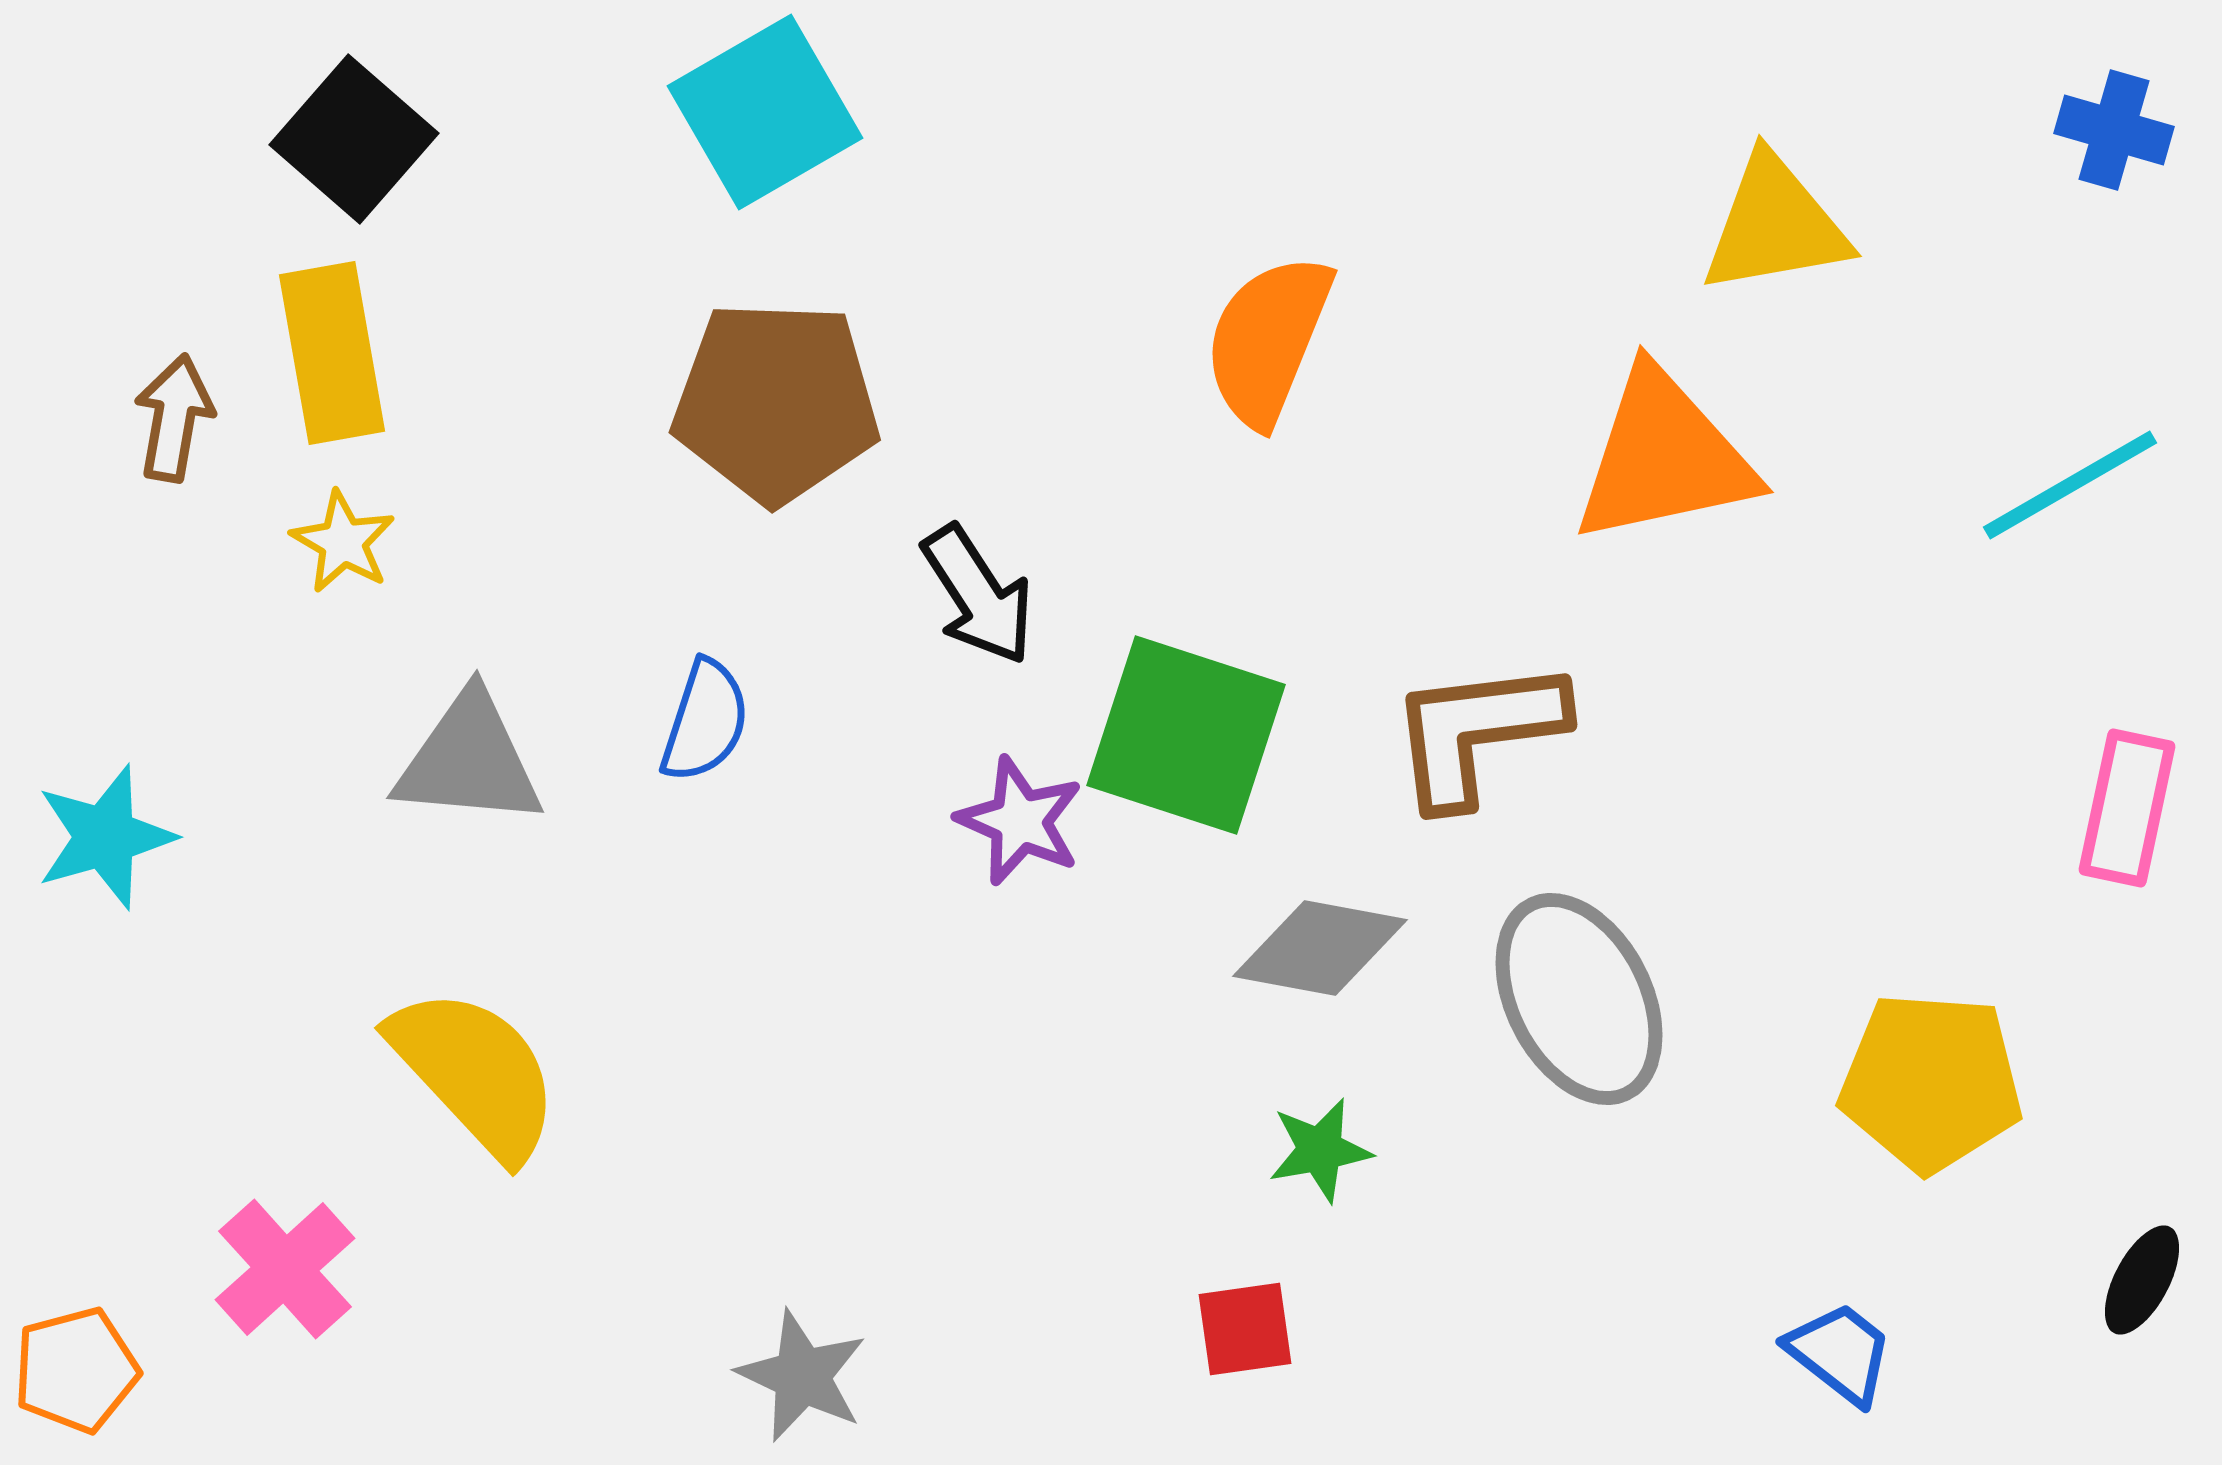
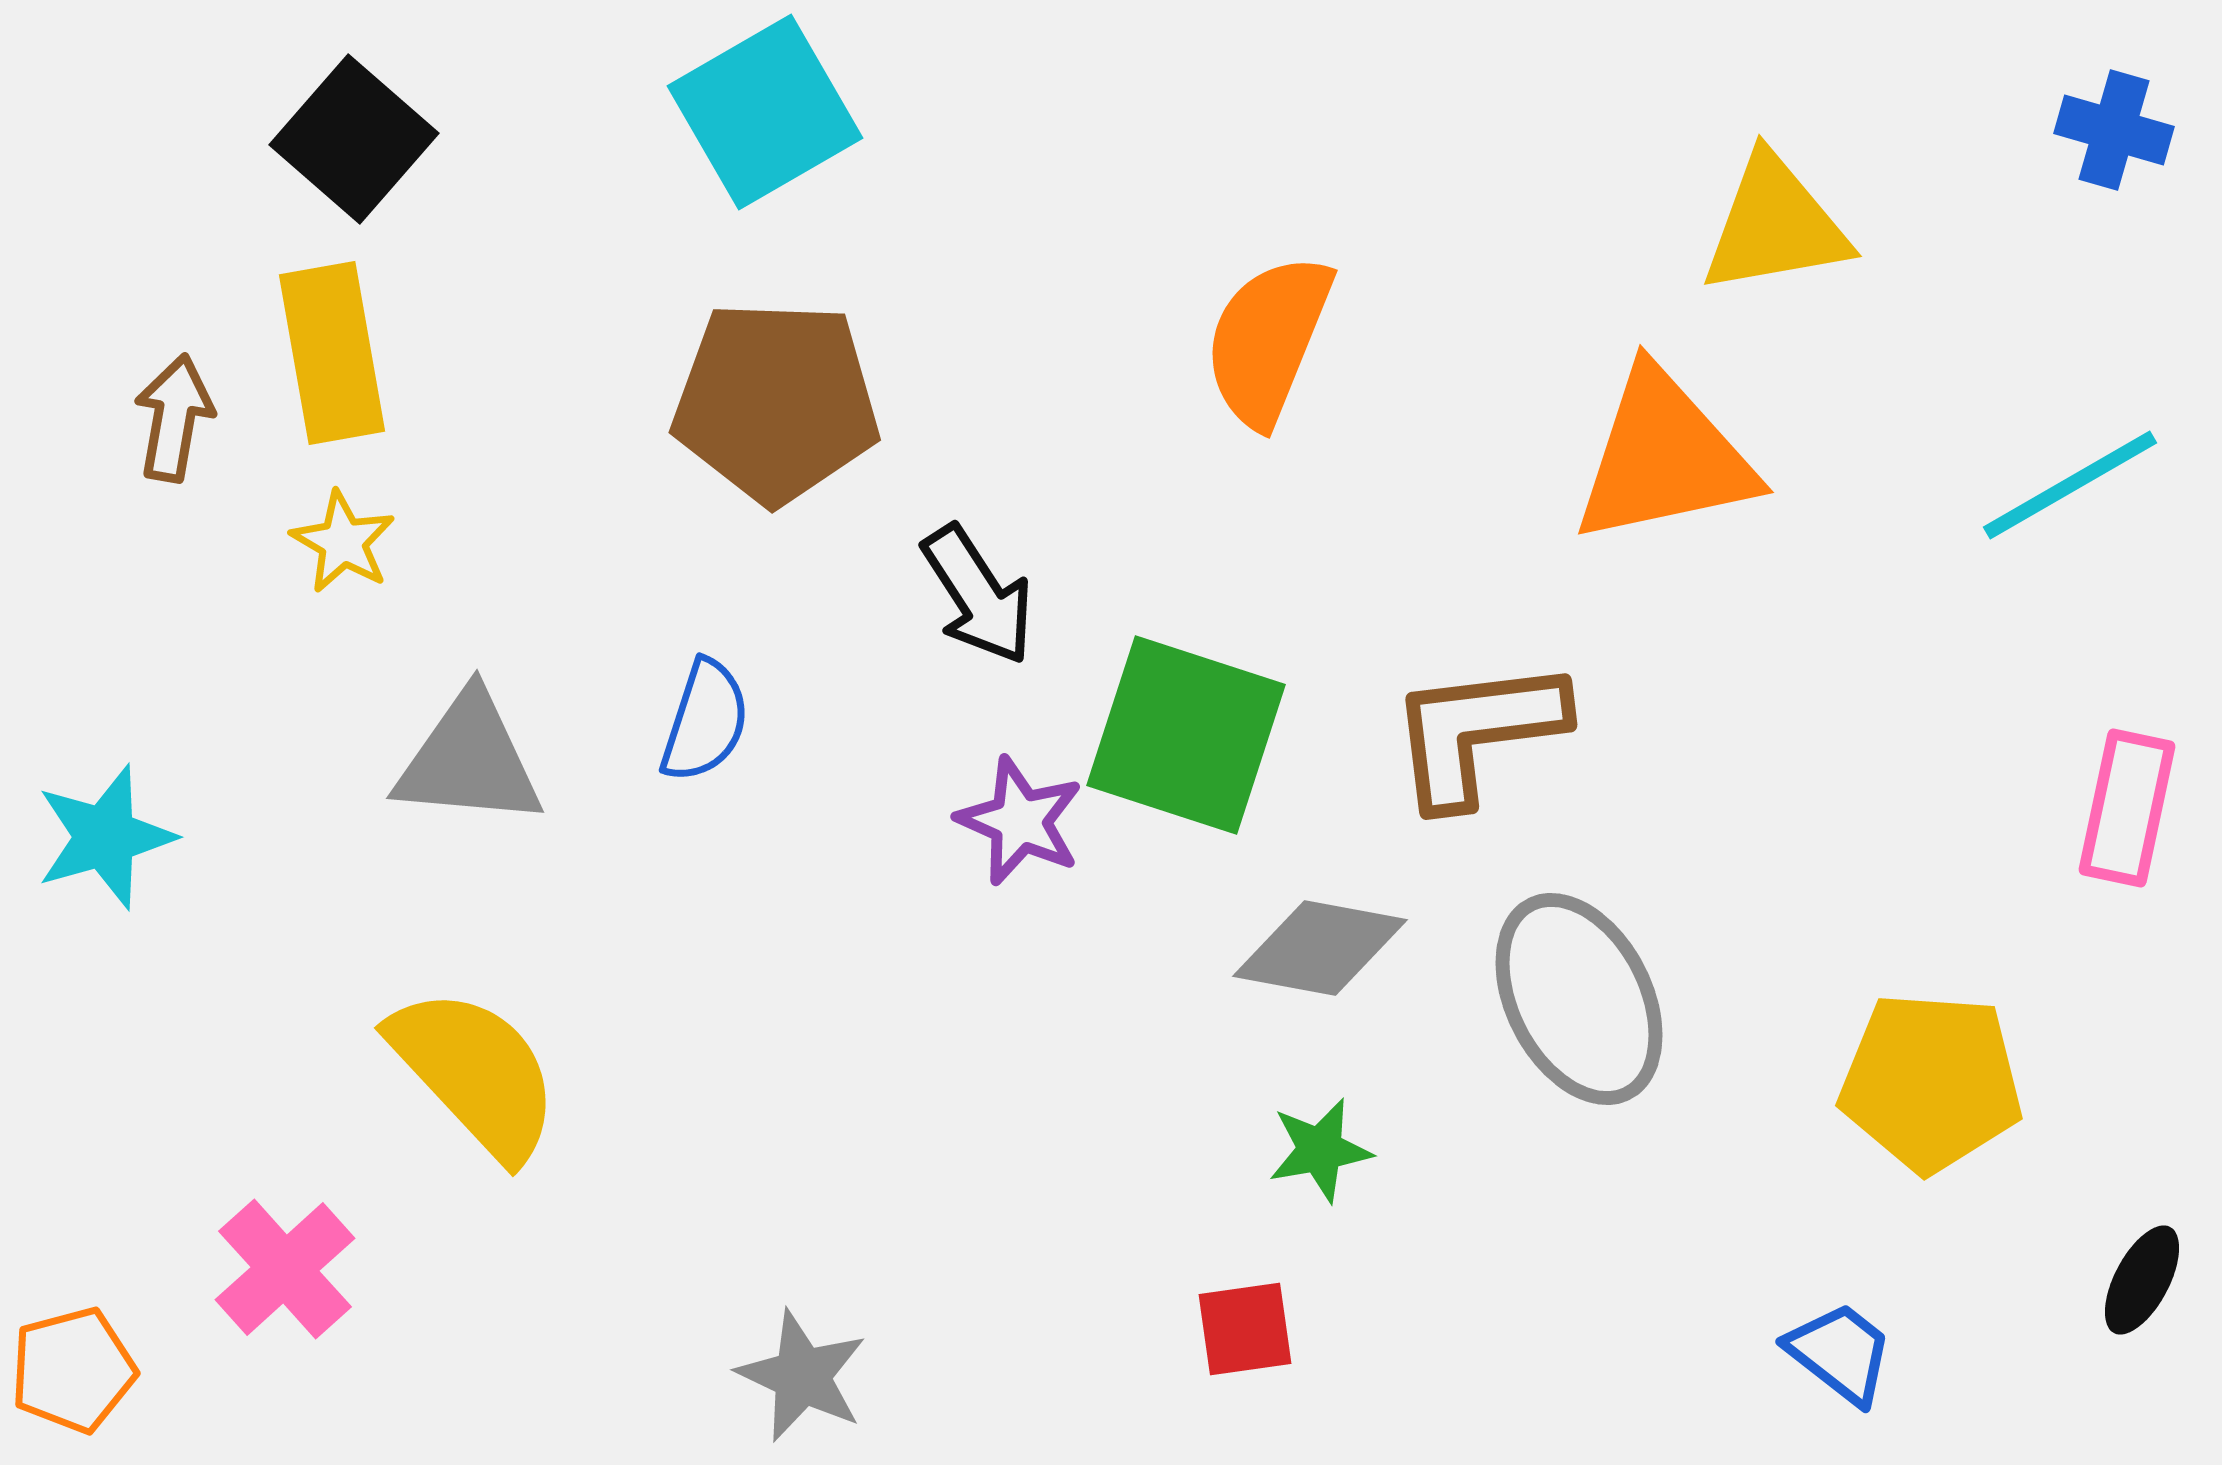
orange pentagon: moved 3 px left
